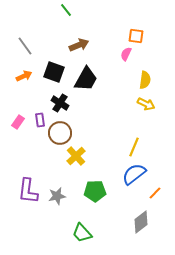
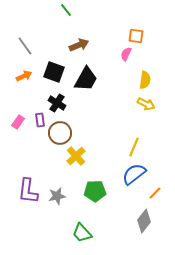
black cross: moved 3 px left
gray diamond: moved 3 px right, 1 px up; rotated 15 degrees counterclockwise
